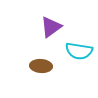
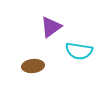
brown ellipse: moved 8 px left; rotated 10 degrees counterclockwise
